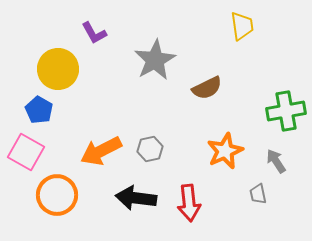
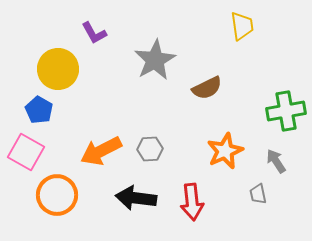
gray hexagon: rotated 10 degrees clockwise
red arrow: moved 3 px right, 1 px up
